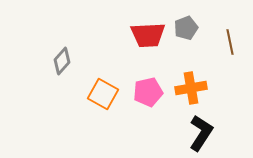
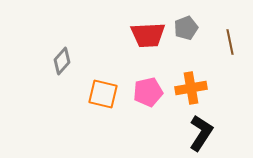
orange square: rotated 16 degrees counterclockwise
